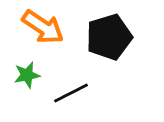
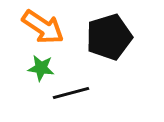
green star: moved 14 px right, 7 px up; rotated 20 degrees clockwise
black line: rotated 12 degrees clockwise
